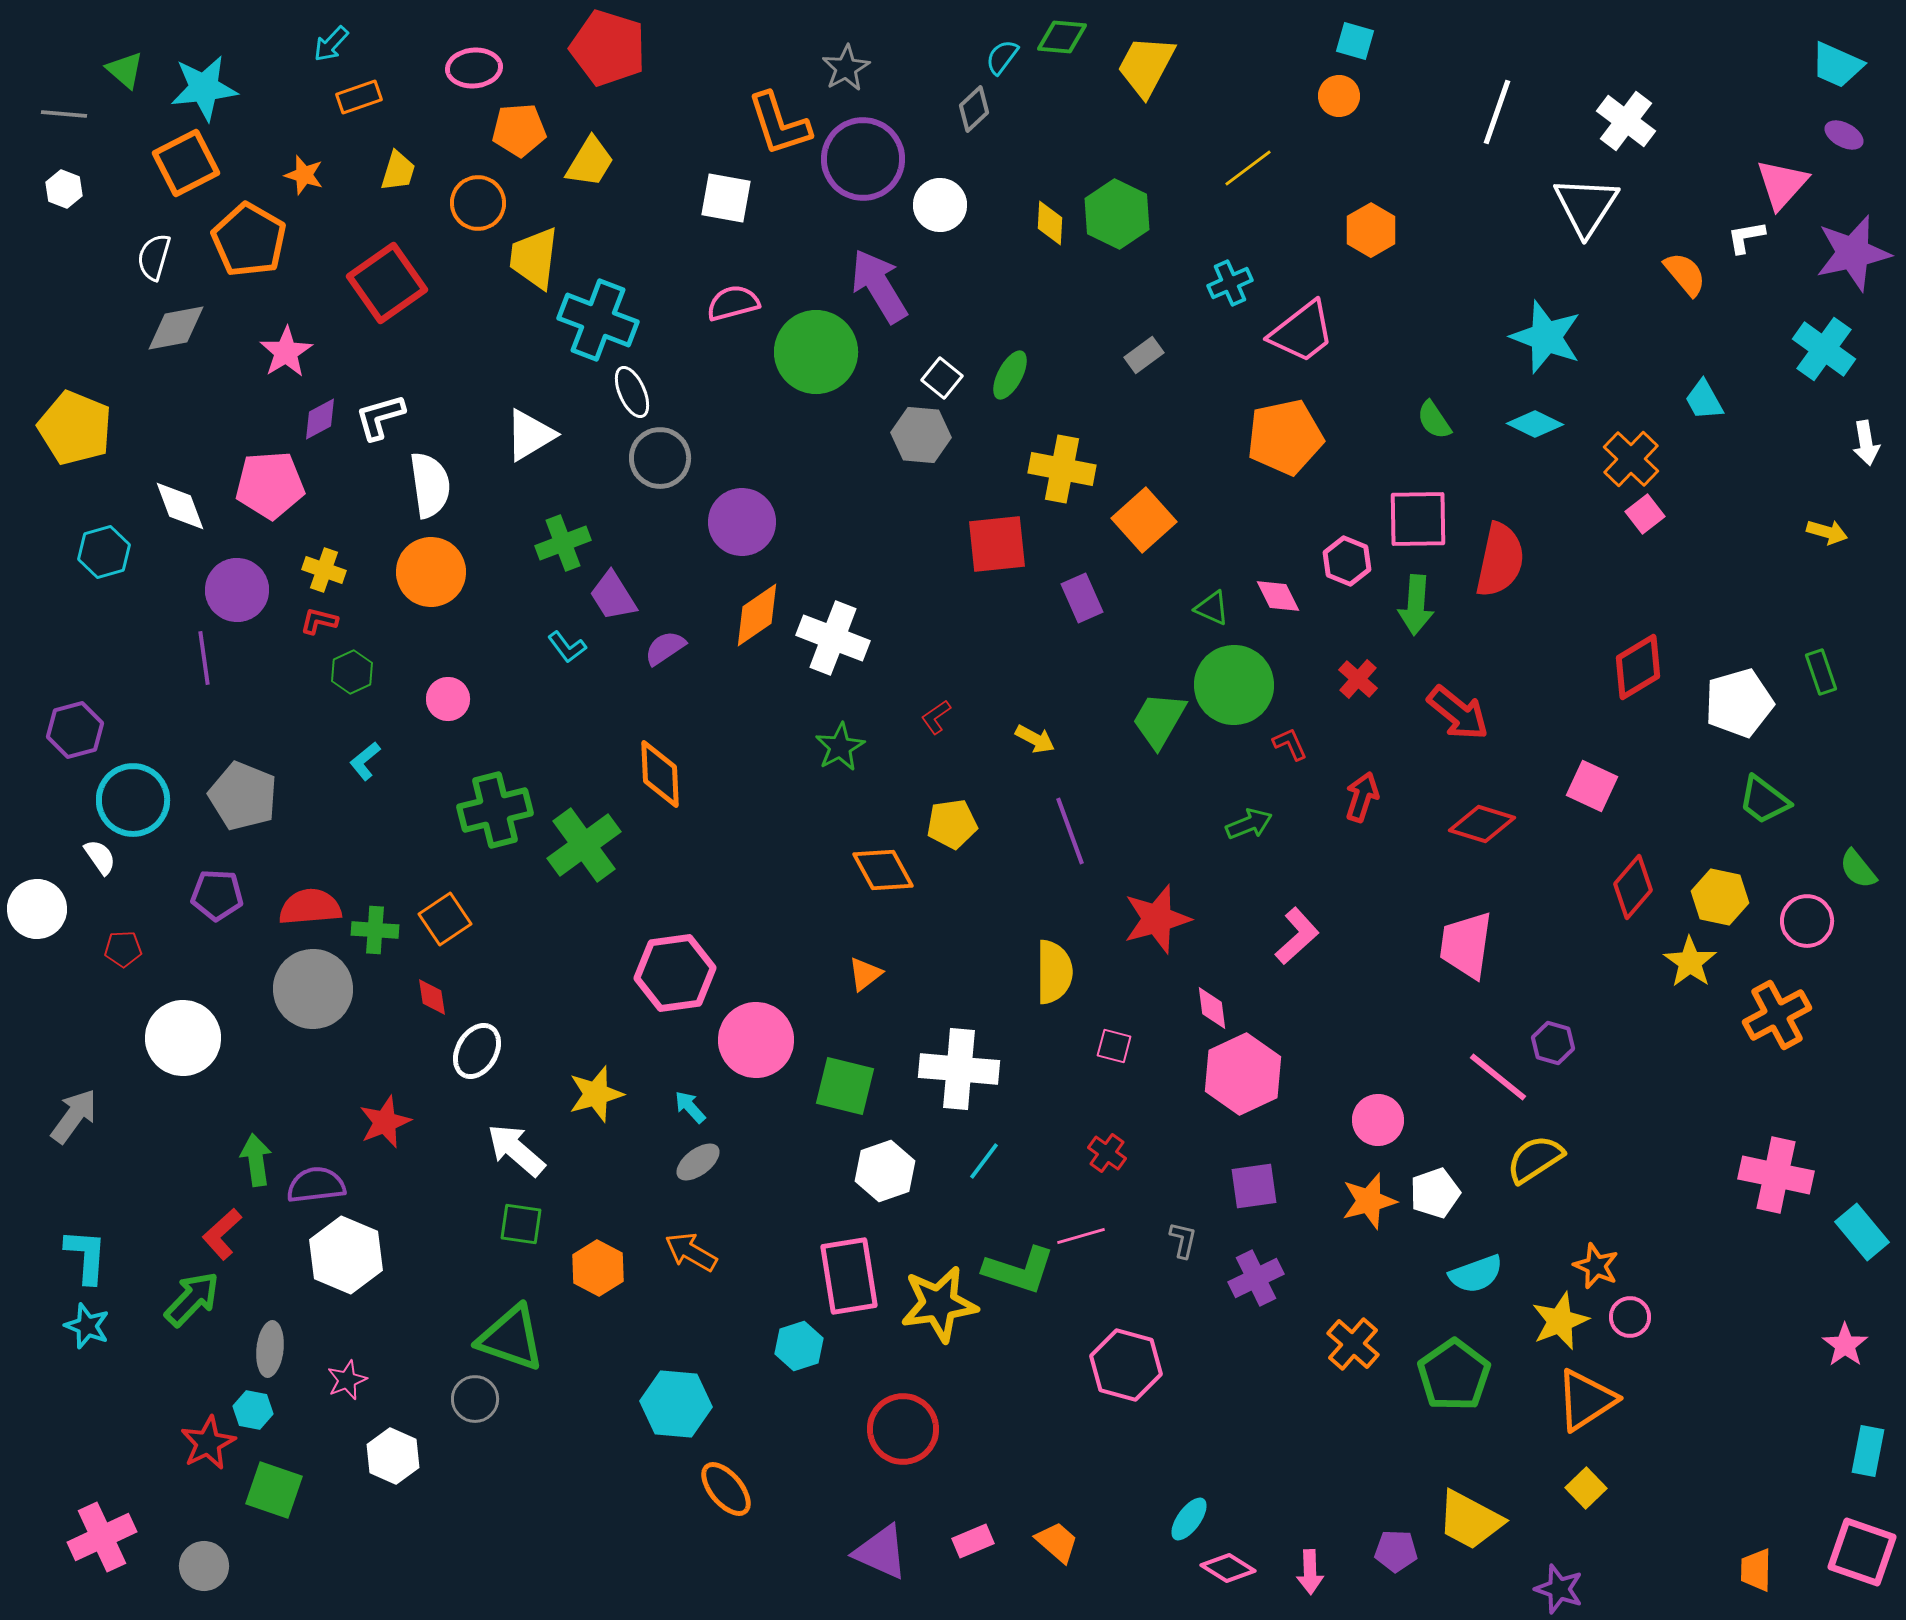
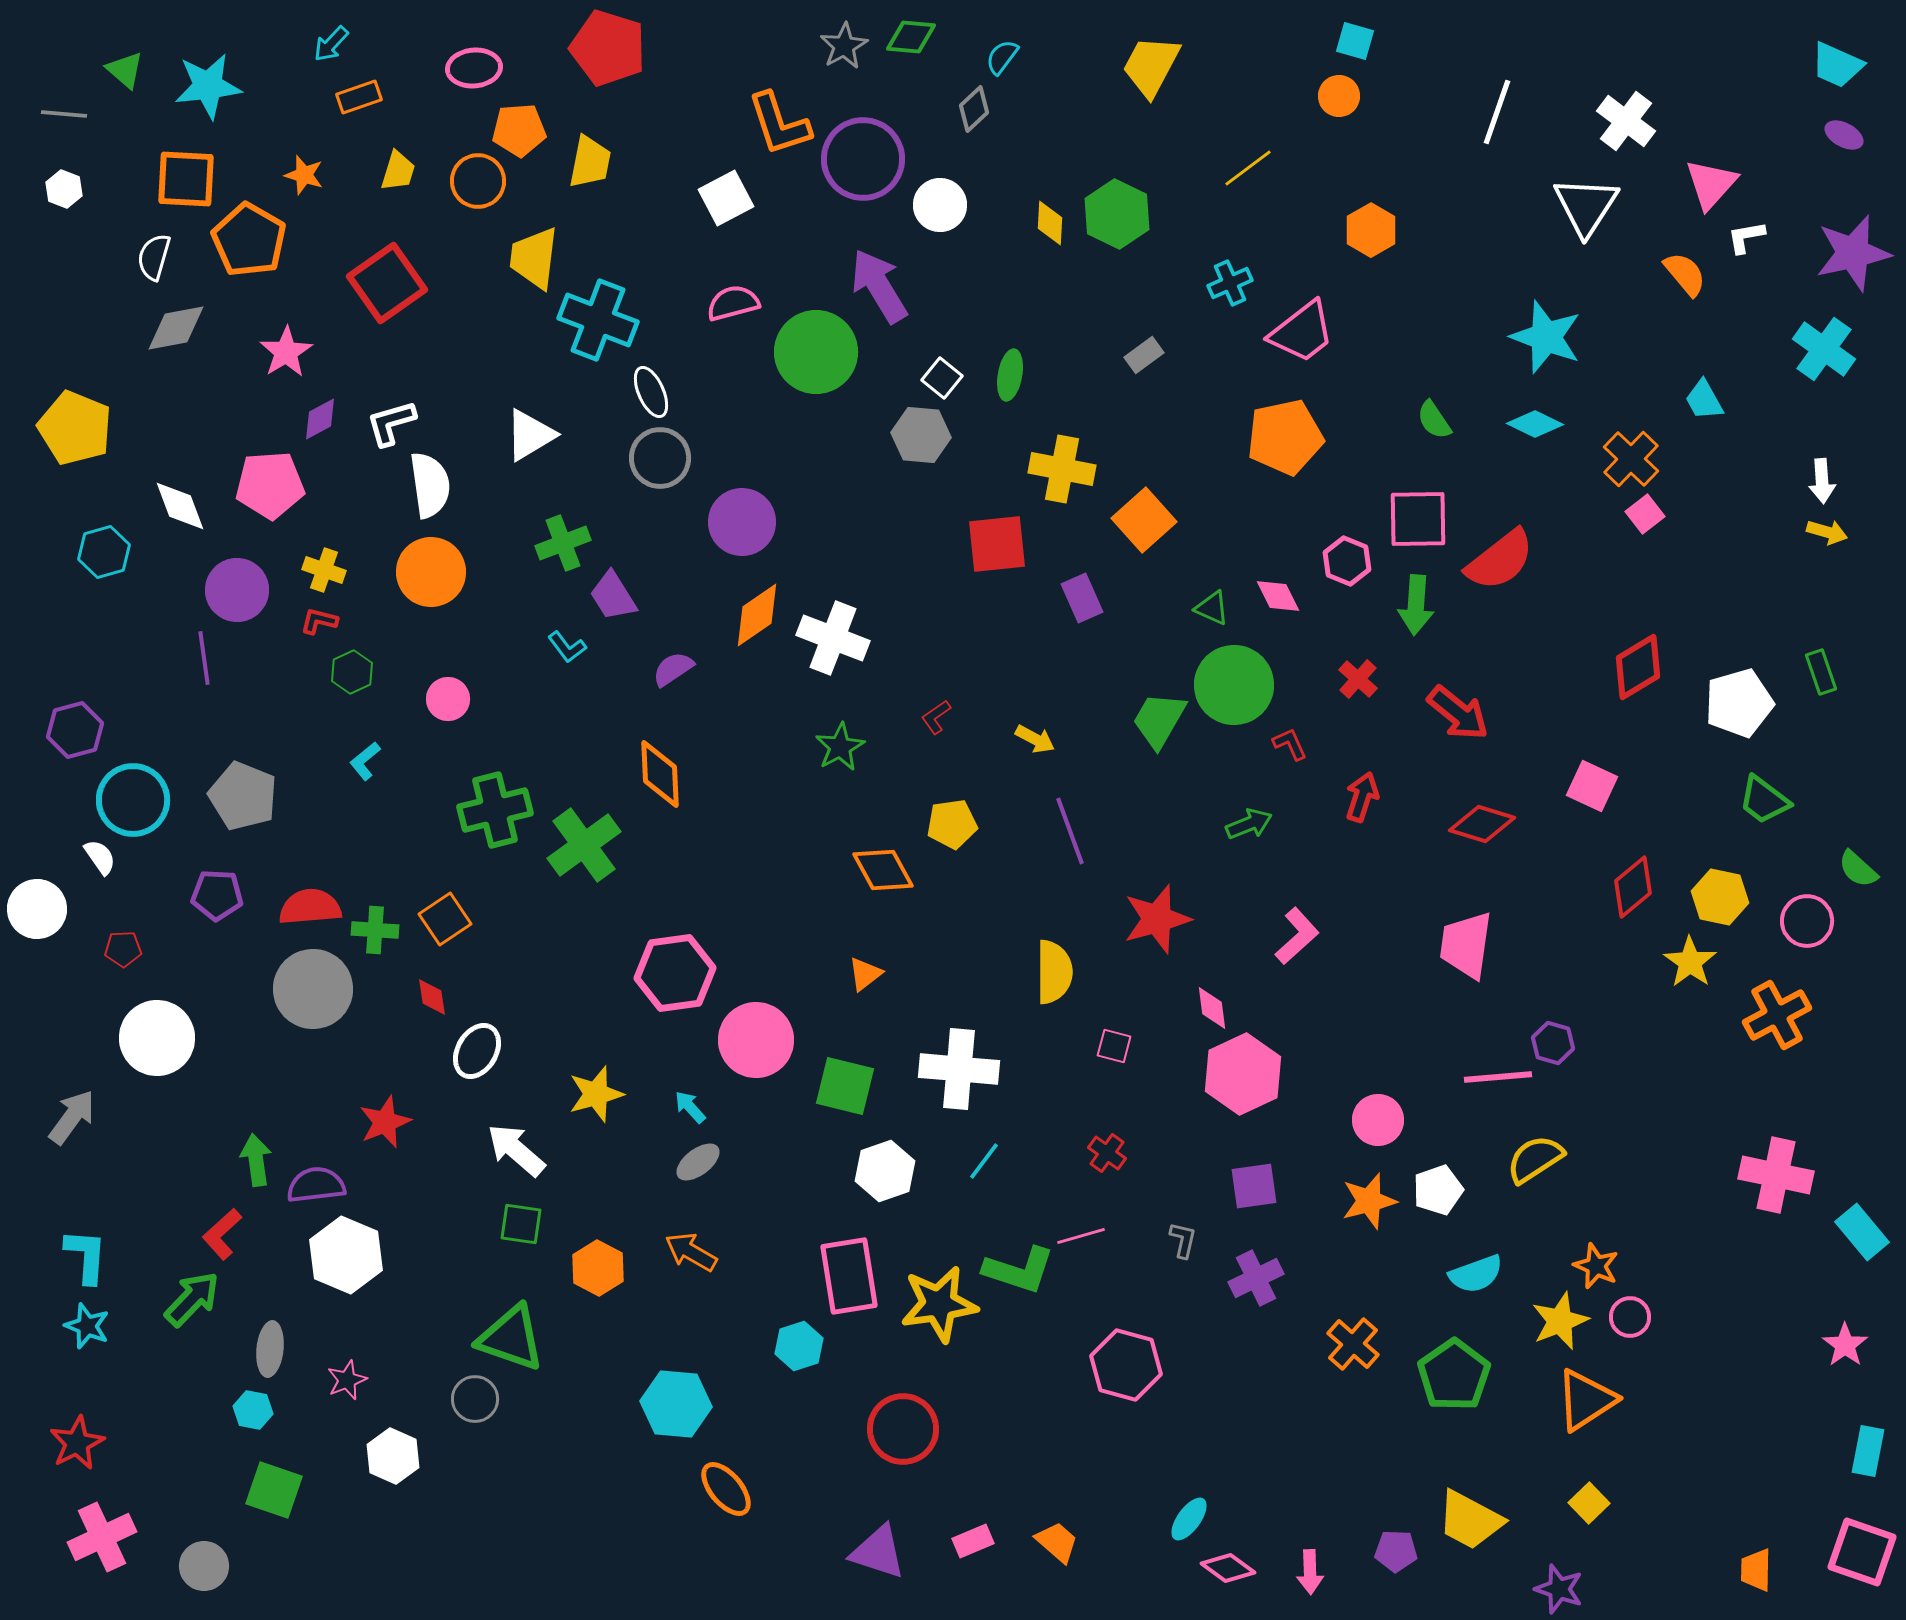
green diamond at (1062, 37): moved 151 px left
yellow trapezoid at (1146, 66): moved 5 px right
gray star at (846, 68): moved 2 px left, 22 px up
cyan star at (204, 88): moved 4 px right, 2 px up
yellow trapezoid at (590, 162): rotated 20 degrees counterclockwise
orange square at (186, 163): moved 16 px down; rotated 30 degrees clockwise
pink triangle at (1782, 184): moved 71 px left
white square at (726, 198): rotated 38 degrees counterclockwise
orange circle at (478, 203): moved 22 px up
green ellipse at (1010, 375): rotated 18 degrees counterclockwise
white ellipse at (632, 392): moved 19 px right
white L-shape at (380, 417): moved 11 px right, 6 px down
white arrow at (1866, 443): moved 44 px left, 38 px down; rotated 6 degrees clockwise
red semicircle at (1500, 560): rotated 40 degrees clockwise
purple semicircle at (665, 648): moved 8 px right, 21 px down
green semicircle at (1858, 869): rotated 9 degrees counterclockwise
red diamond at (1633, 887): rotated 10 degrees clockwise
white circle at (183, 1038): moved 26 px left
pink line at (1498, 1077): rotated 44 degrees counterclockwise
gray arrow at (74, 1116): moved 2 px left, 1 px down
white pentagon at (1435, 1193): moved 3 px right, 3 px up
red star at (208, 1443): moved 131 px left
yellow square at (1586, 1488): moved 3 px right, 15 px down
purple triangle at (881, 1552): moved 3 px left; rotated 6 degrees counterclockwise
pink diamond at (1228, 1568): rotated 4 degrees clockwise
